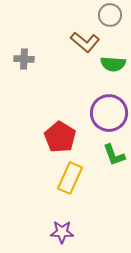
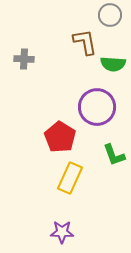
brown L-shape: rotated 140 degrees counterclockwise
purple circle: moved 12 px left, 6 px up
